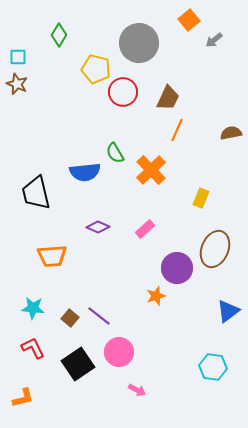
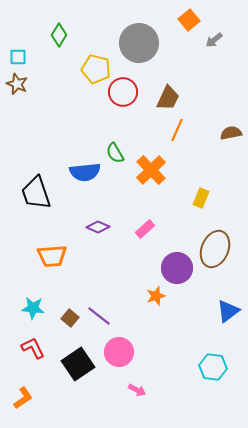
black trapezoid: rotated 6 degrees counterclockwise
orange L-shape: rotated 20 degrees counterclockwise
